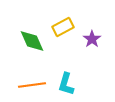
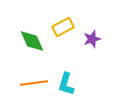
purple star: rotated 18 degrees clockwise
orange line: moved 2 px right, 2 px up
